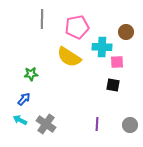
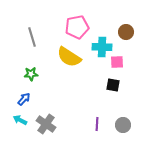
gray line: moved 10 px left, 18 px down; rotated 18 degrees counterclockwise
gray circle: moved 7 px left
